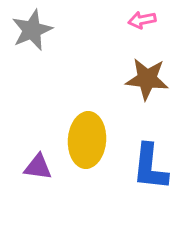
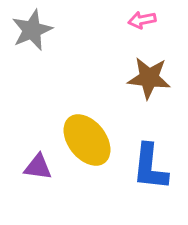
brown star: moved 2 px right, 1 px up
yellow ellipse: rotated 42 degrees counterclockwise
